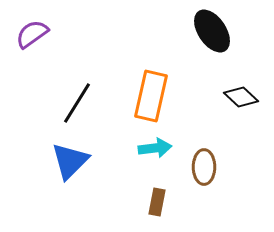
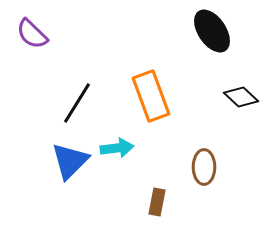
purple semicircle: rotated 100 degrees counterclockwise
orange rectangle: rotated 33 degrees counterclockwise
cyan arrow: moved 38 px left
